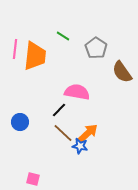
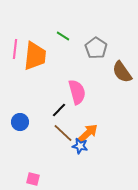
pink semicircle: rotated 65 degrees clockwise
